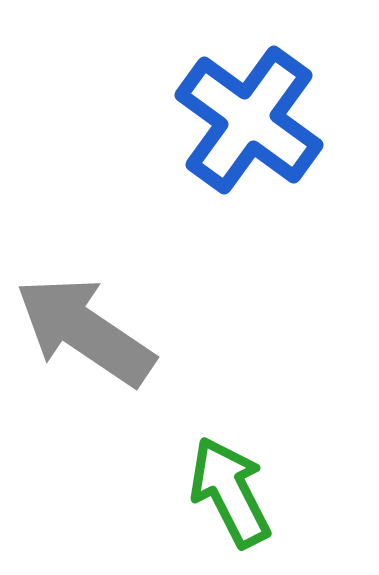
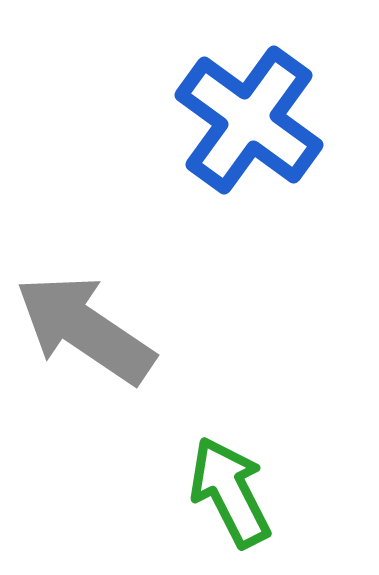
gray arrow: moved 2 px up
